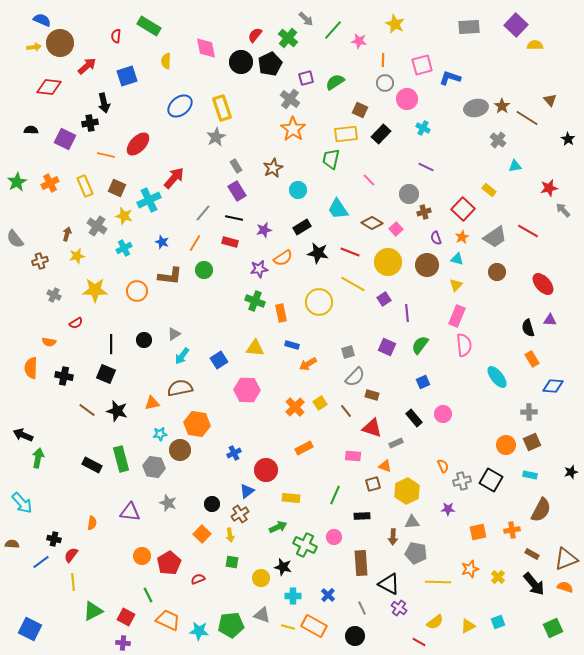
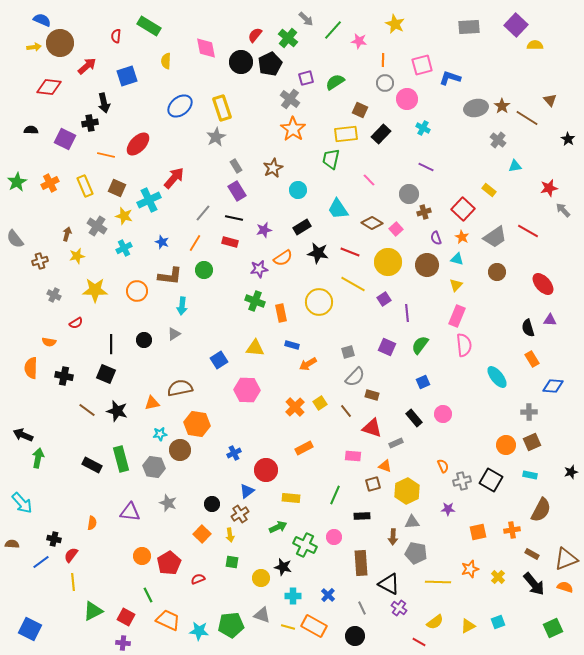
orange star at (462, 237): rotated 16 degrees counterclockwise
cyan arrow at (182, 356): moved 50 px up; rotated 30 degrees counterclockwise
